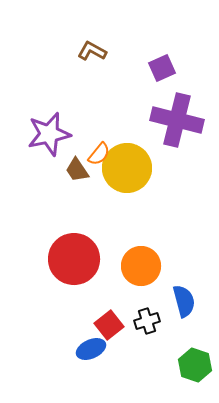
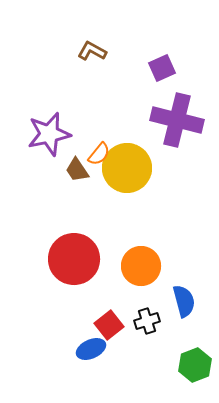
green hexagon: rotated 20 degrees clockwise
